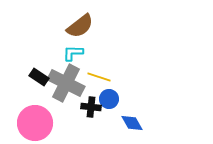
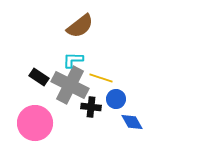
cyan L-shape: moved 7 px down
yellow line: moved 2 px right, 1 px down
gray cross: moved 4 px right, 2 px down
blue circle: moved 7 px right
blue diamond: moved 1 px up
